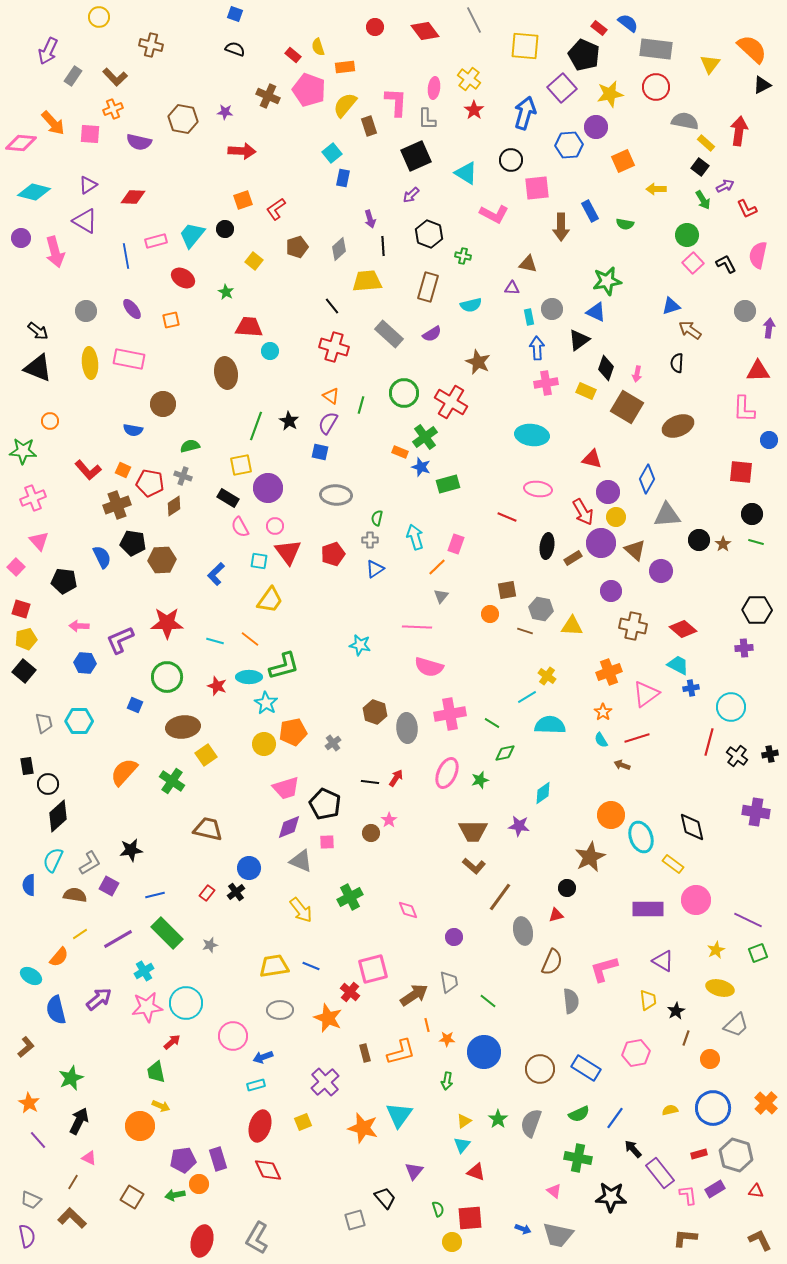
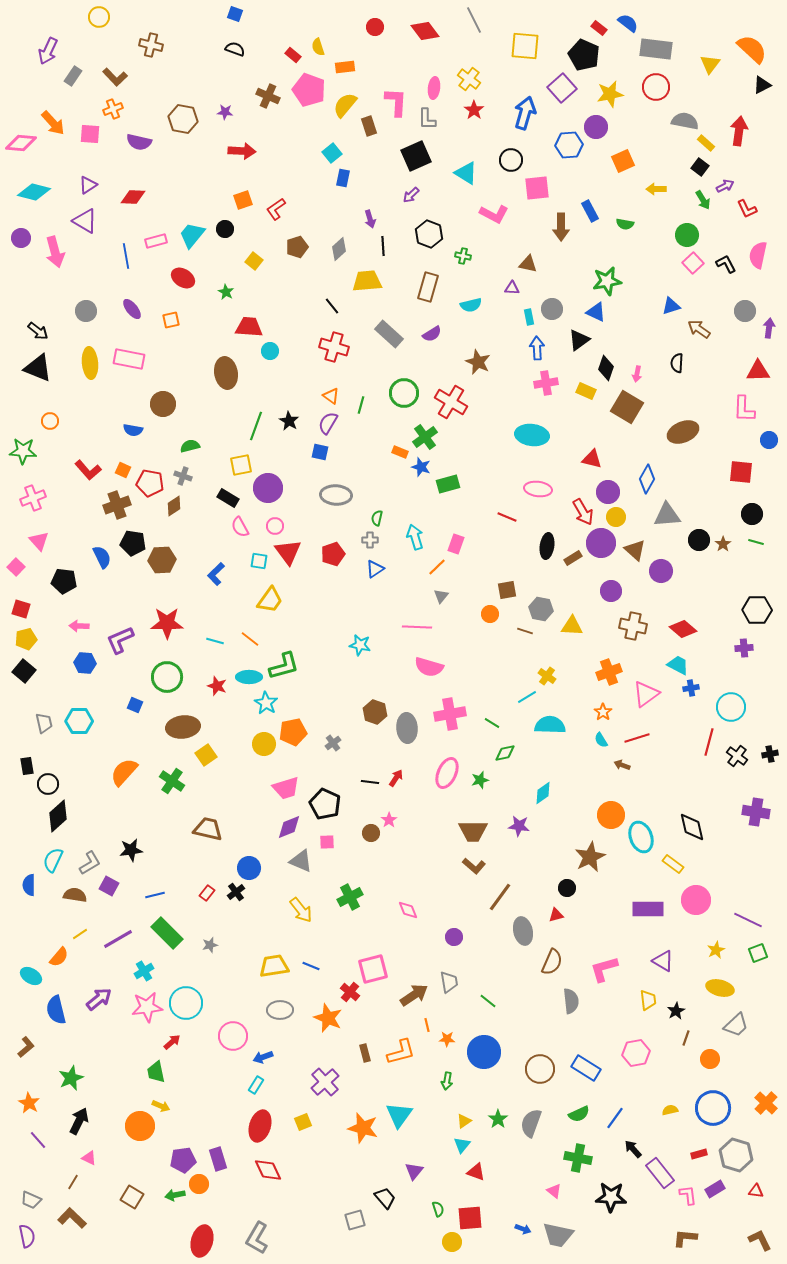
brown arrow at (690, 330): moved 9 px right, 1 px up
brown ellipse at (678, 426): moved 5 px right, 6 px down
cyan rectangle at (256, 1085): rotated 42 degrees counterclockwise
